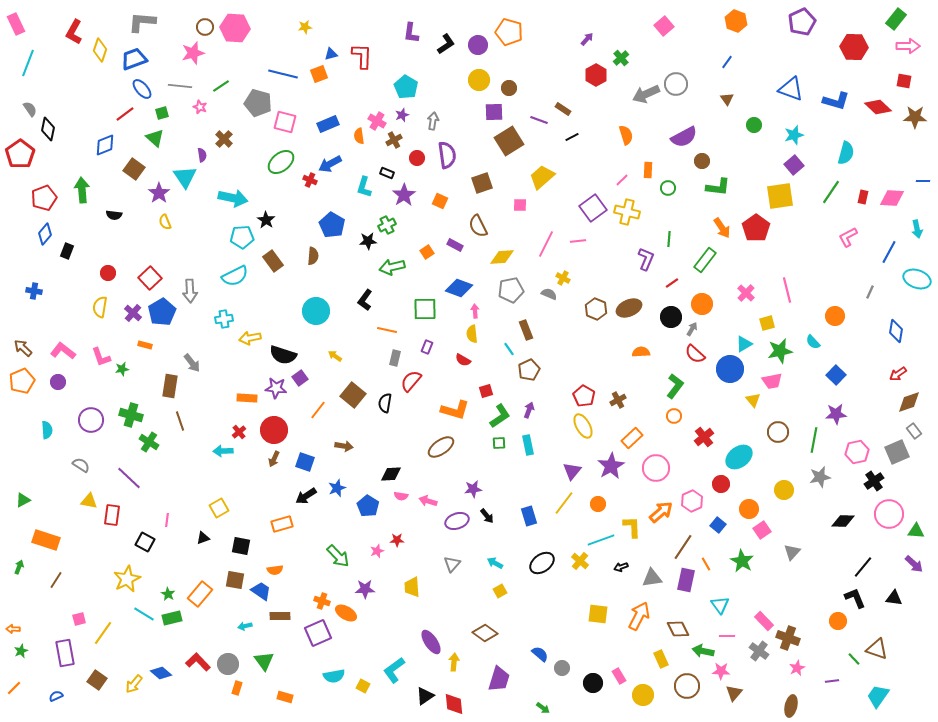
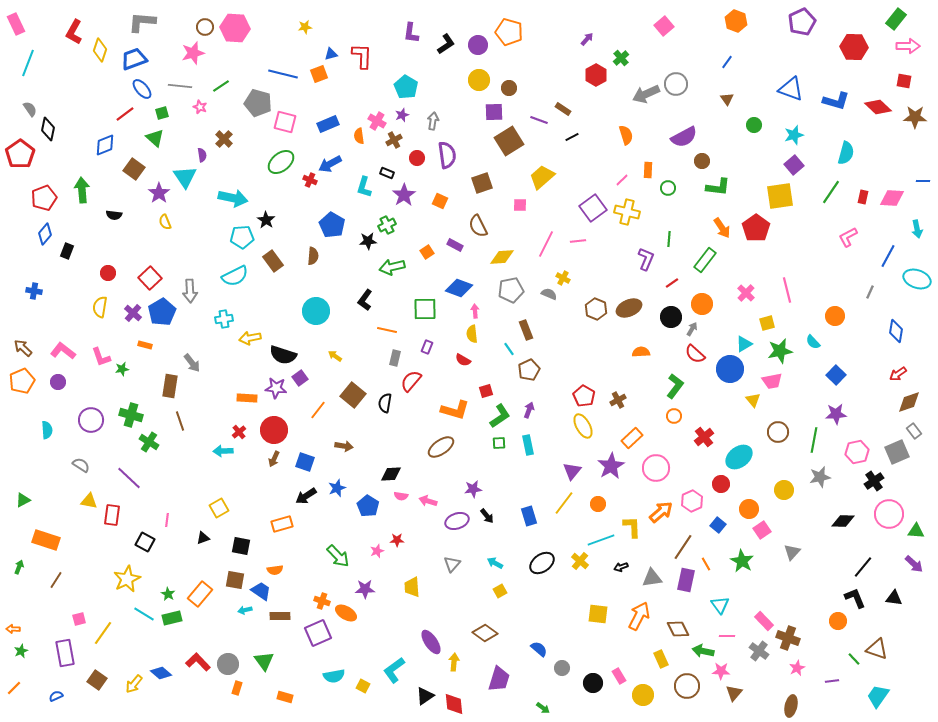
blue line at (889, 252): moved 1 px left, 4 px down
cyan arrow at (245, 626): moved 16 px up
blue semicircle at (540, 654): moved 1 px left, 5 px up
